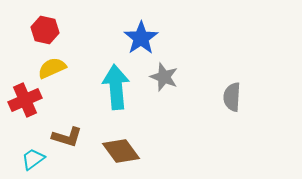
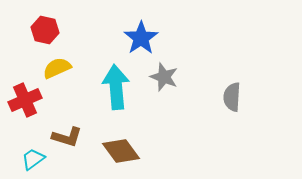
yellow semicircle: moved 5 px right
